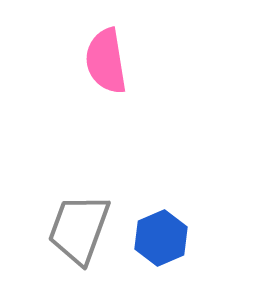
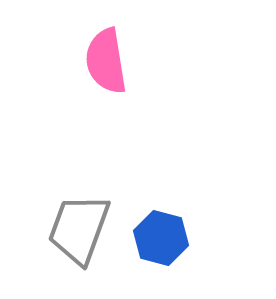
blue hexagon: rotated 22 degrees counterclockwise
